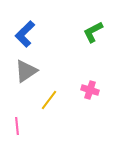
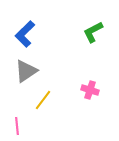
yellow line: moved 6 px left
